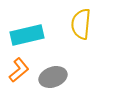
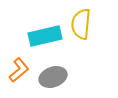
cyan rectangle: moved 18 px right, 1 px down
